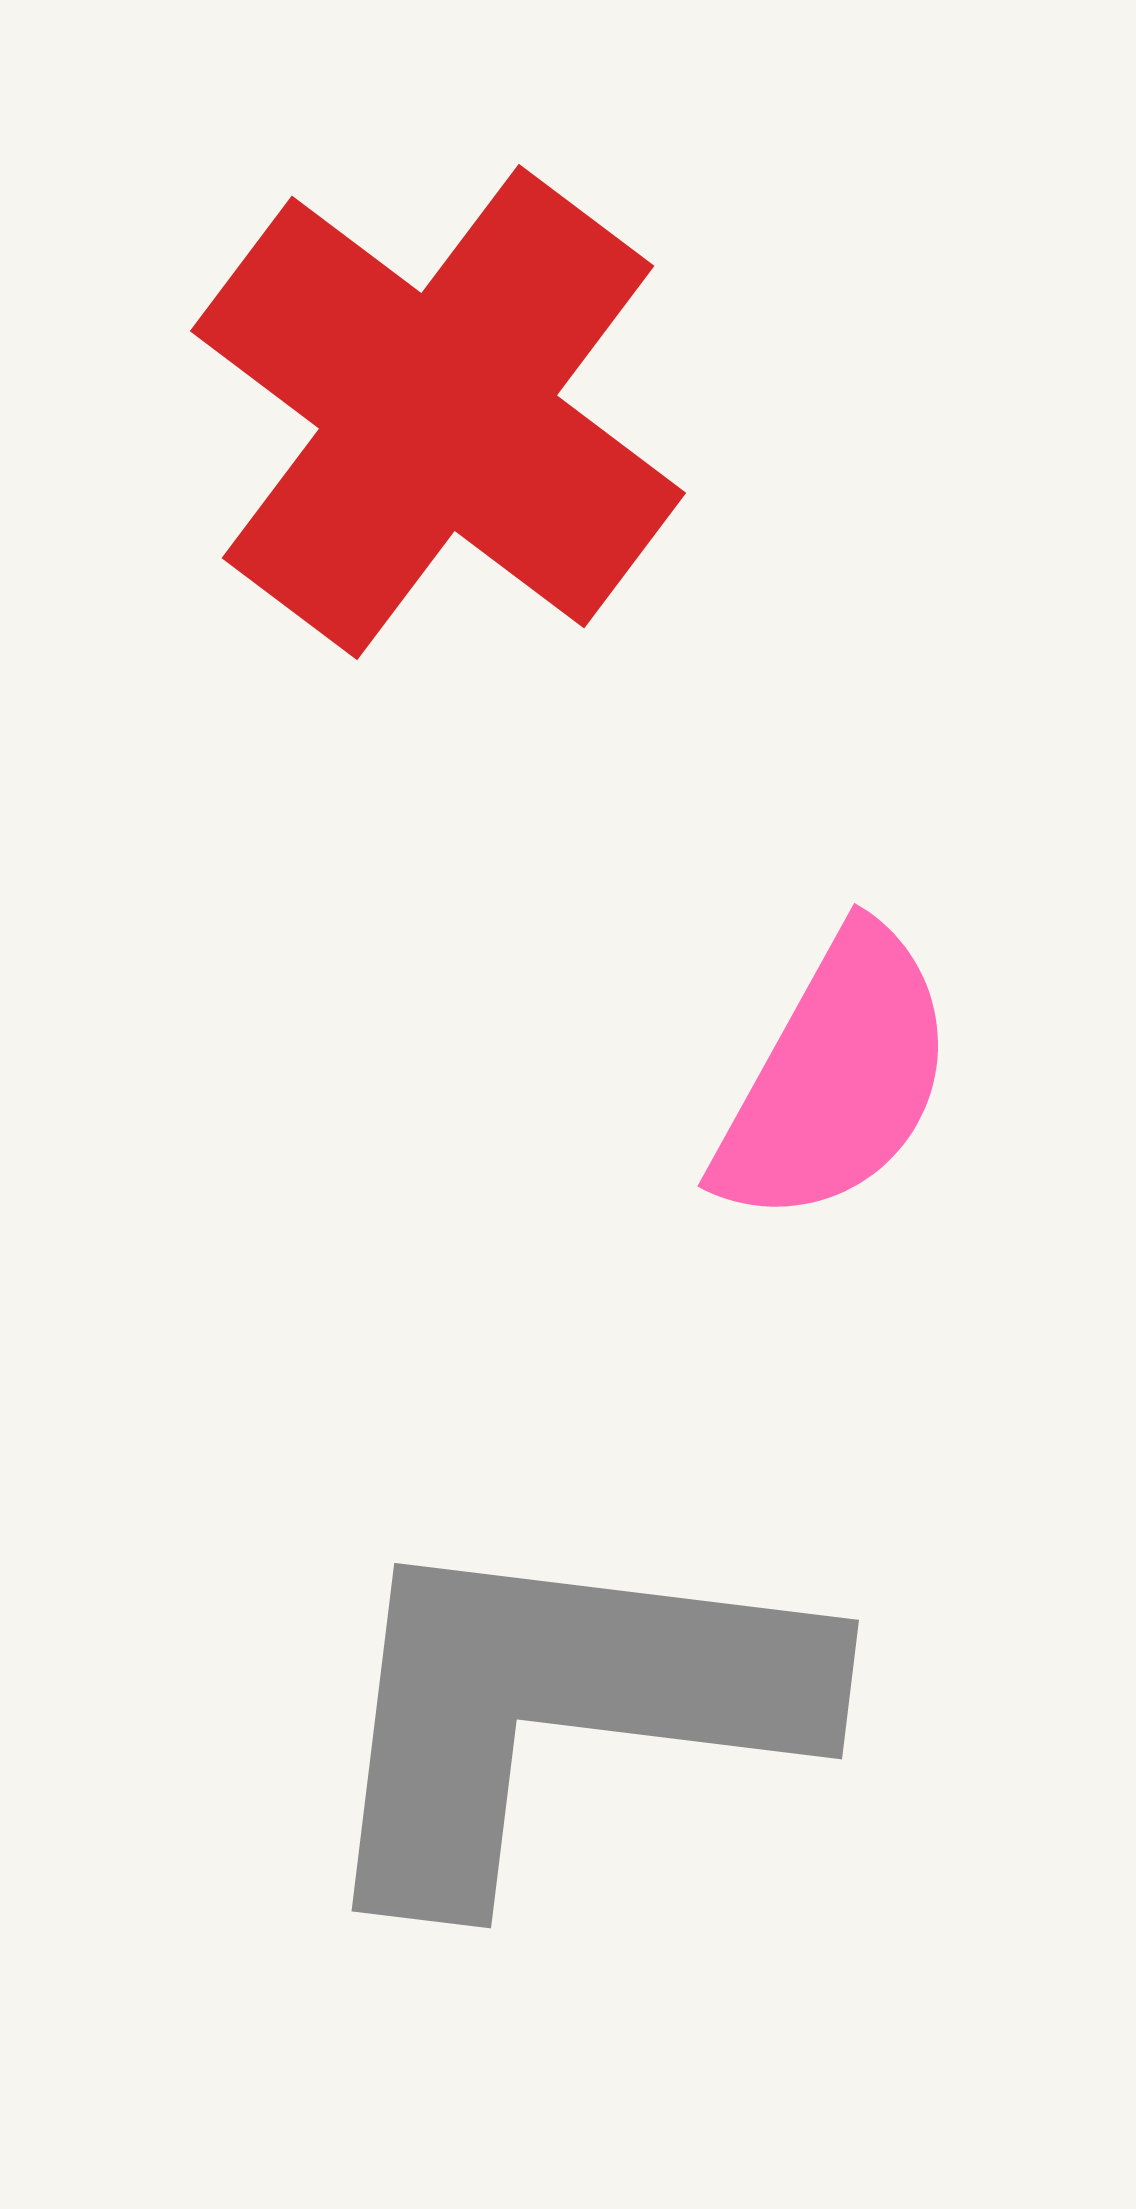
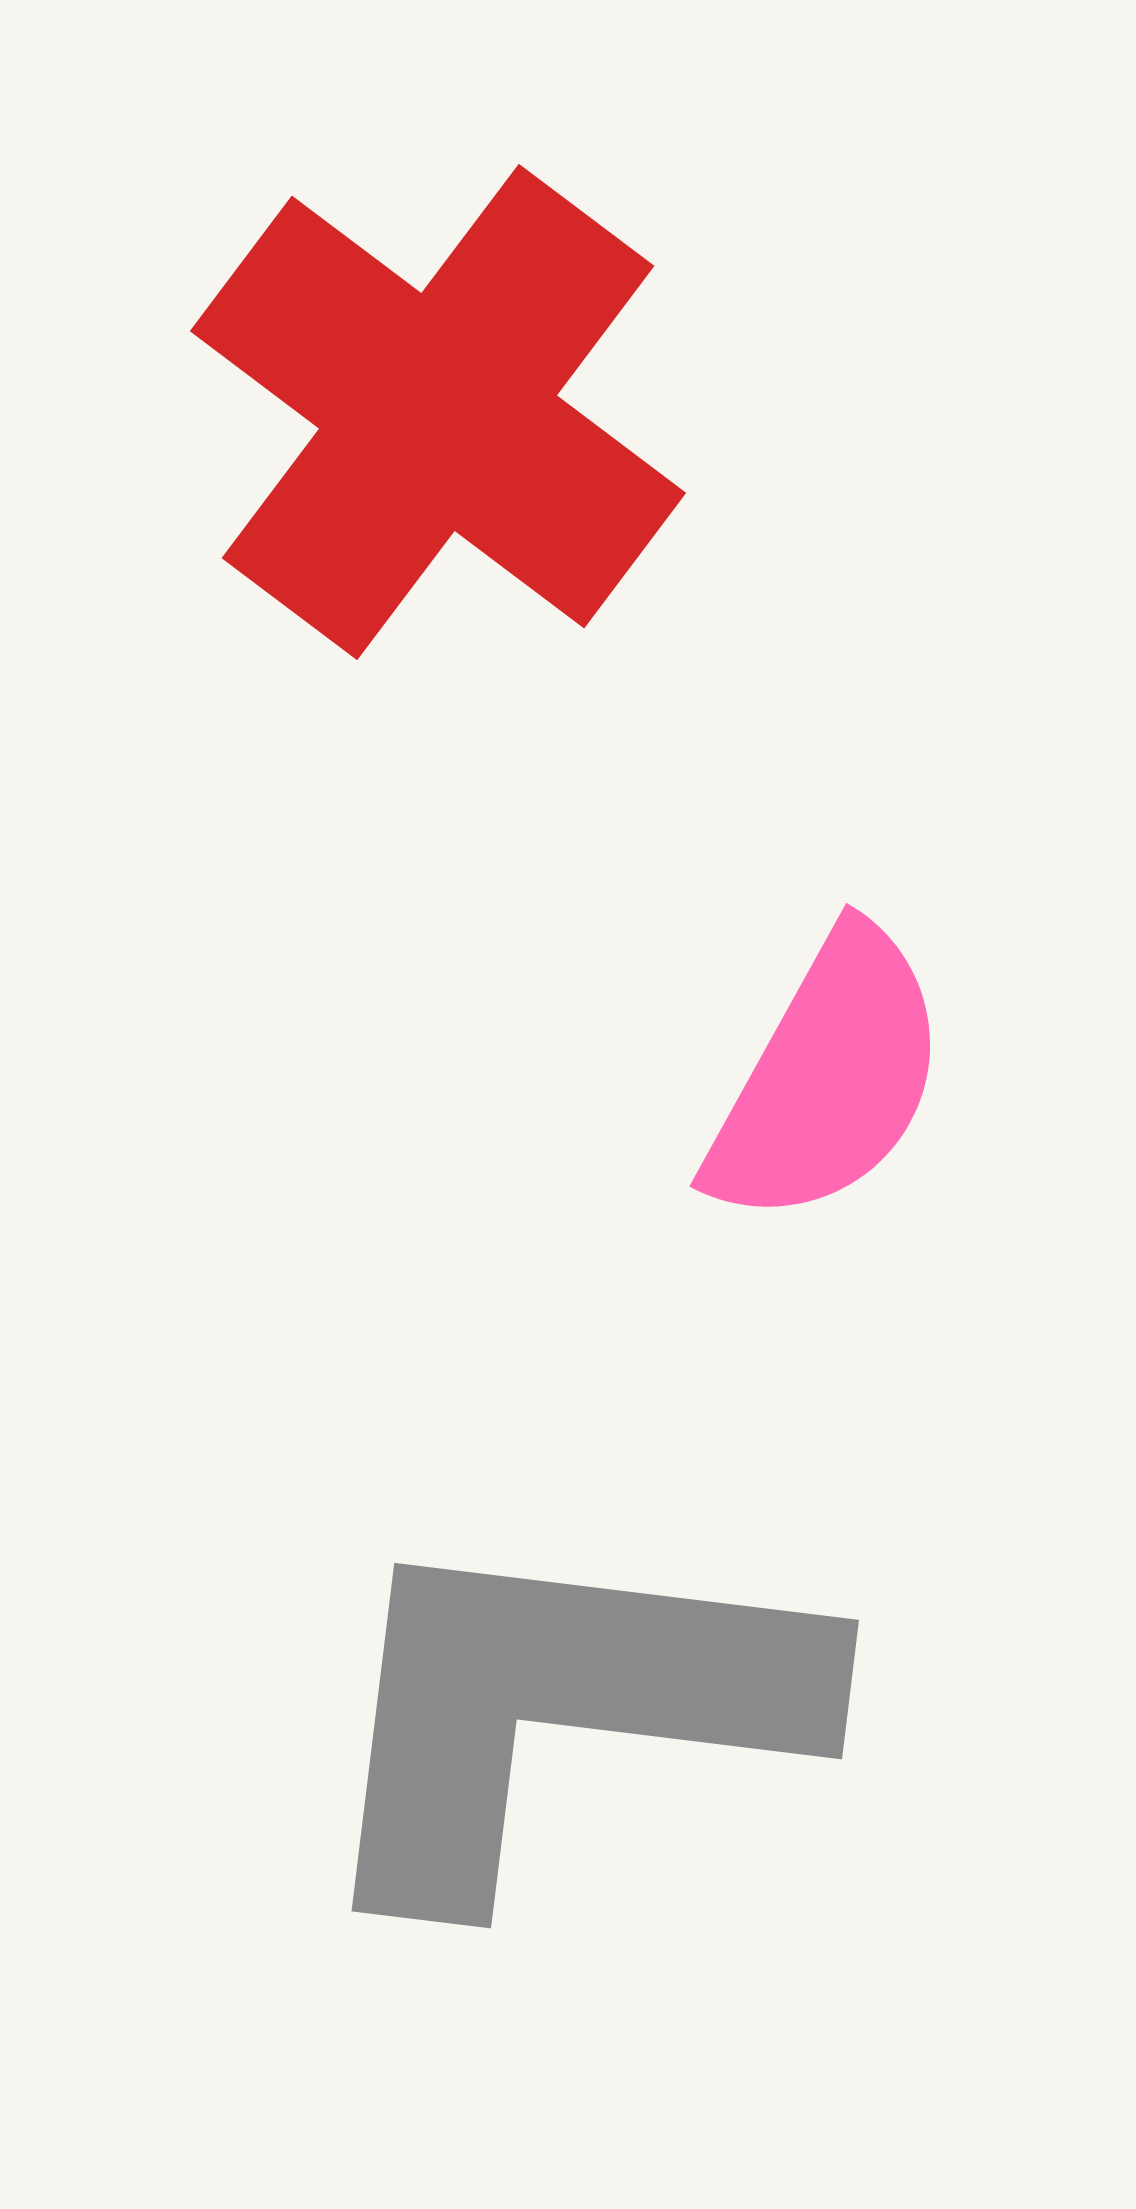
pink semicircle: moved 8 px left
